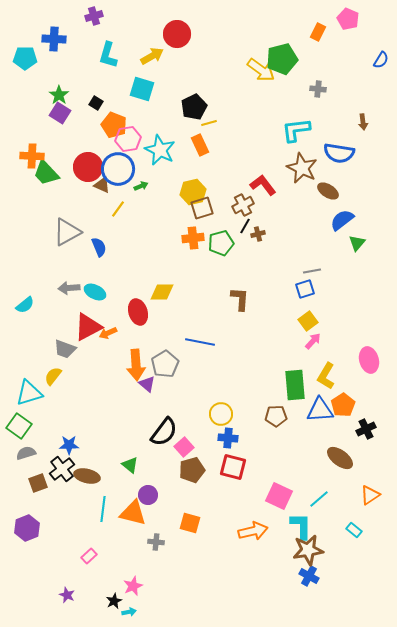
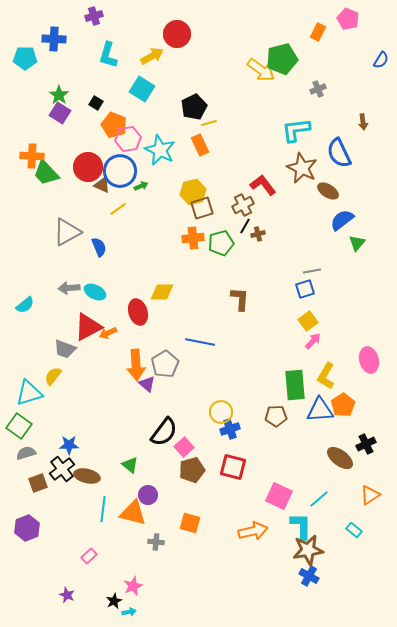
cyan square at (142, 89): rotated 15 degrees clockwise
gray cross at (318, 89): rotated 28 degrees counterclockwise
blue semicircle at (339, 153): rotated 56 degrees clockwise
blue circle at (118, 169): moved 2 px right, 2 px down
yellow line at (118, 209): rotated 18 degrees clockwise
yellow circle at (221, 414): moved 2 px up
black cross at (366, 429): moved 15 px down
blue cross at (228, 438): moved 2 px right, 9 px up; rotated 24 degrees counterclockwise
